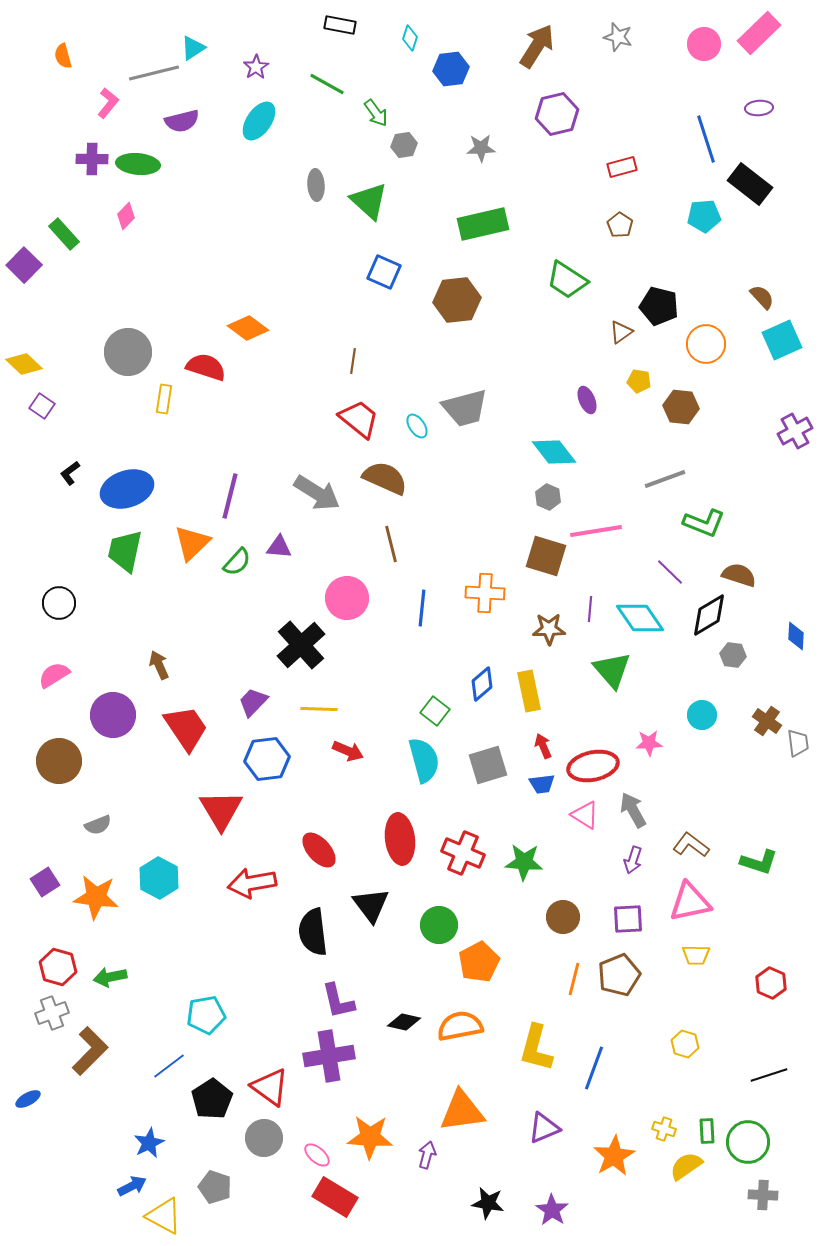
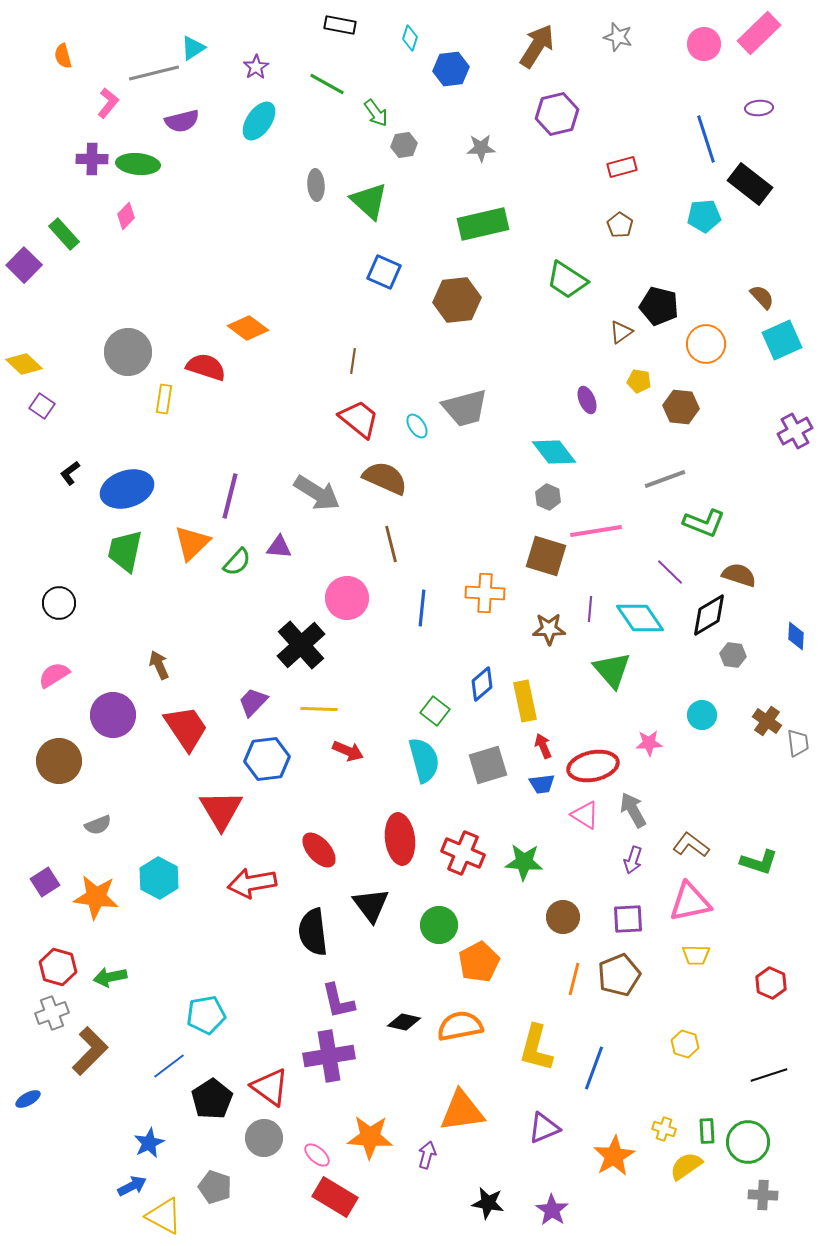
yellow rectangle at (529, 691): moved 4 px left, 10 px down
